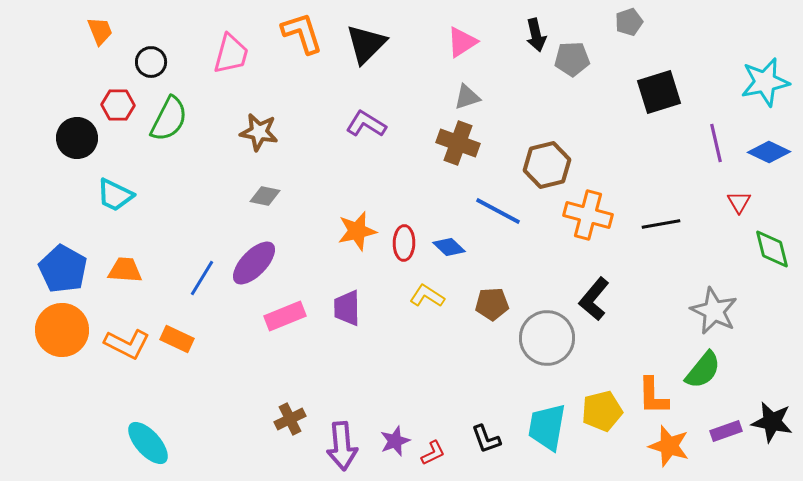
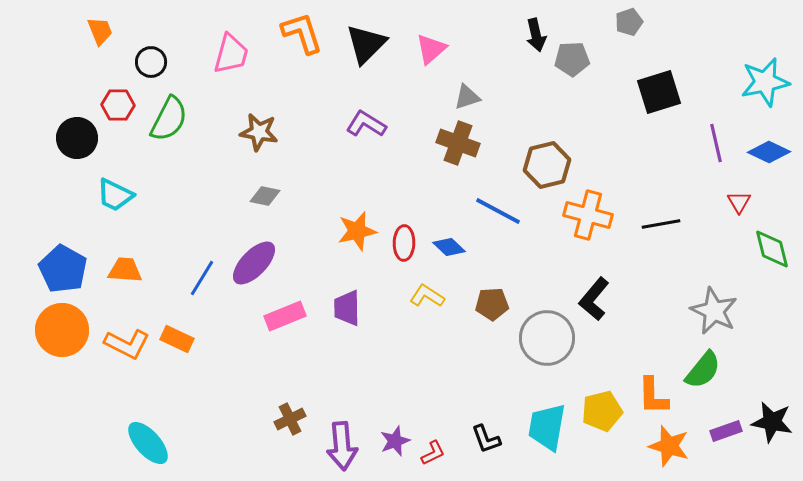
pink triangle at (462, 42): moved 31 px left, 7 px down; rotated 8 degrees counterclockwise
